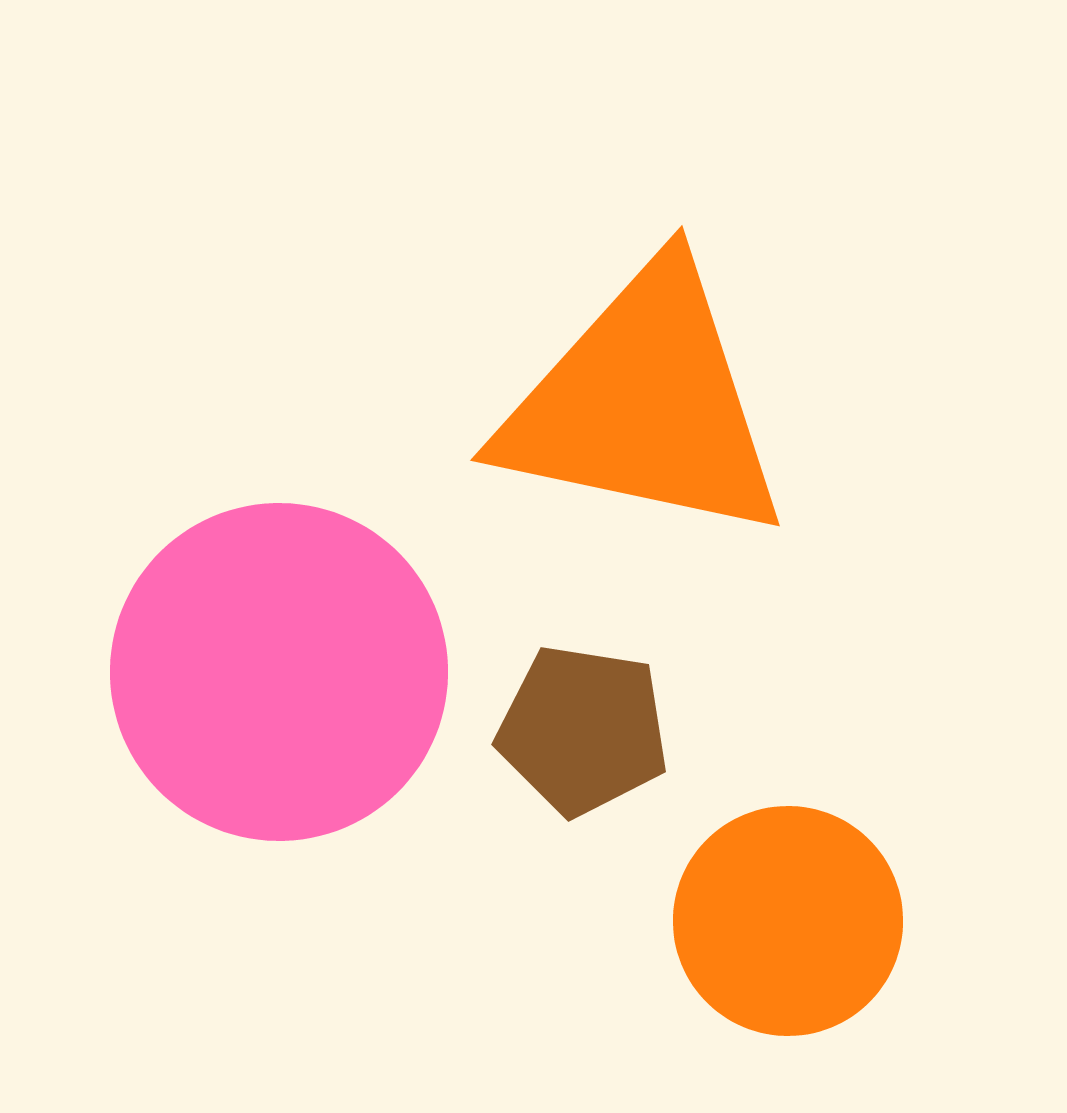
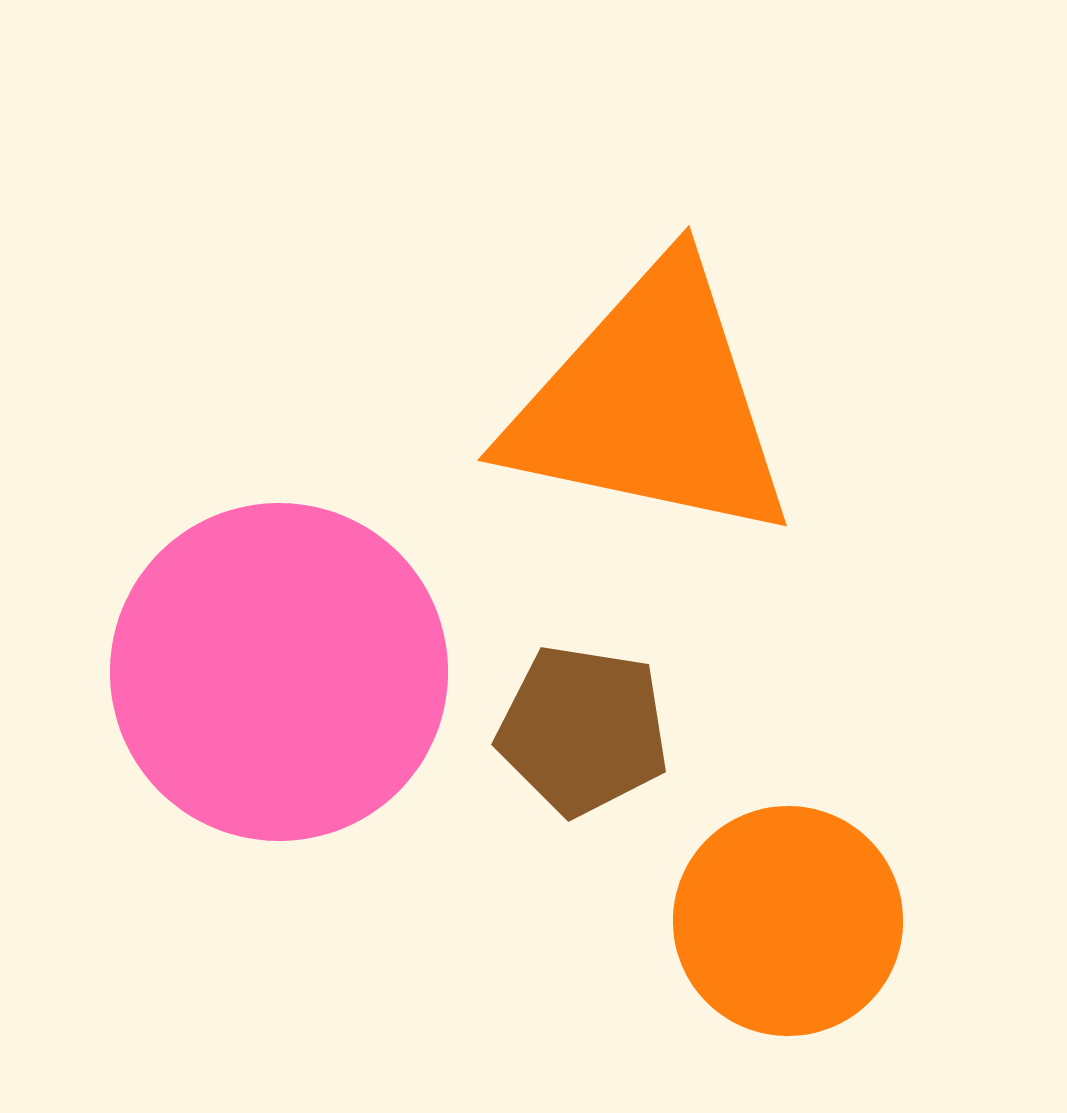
orange triangle: moved 7 px right
